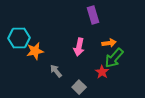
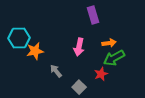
green arrow: rotated 20 degrees clockwise
red star: moved 1 px left, 2 px down; rotated 16 degrees clockwise
